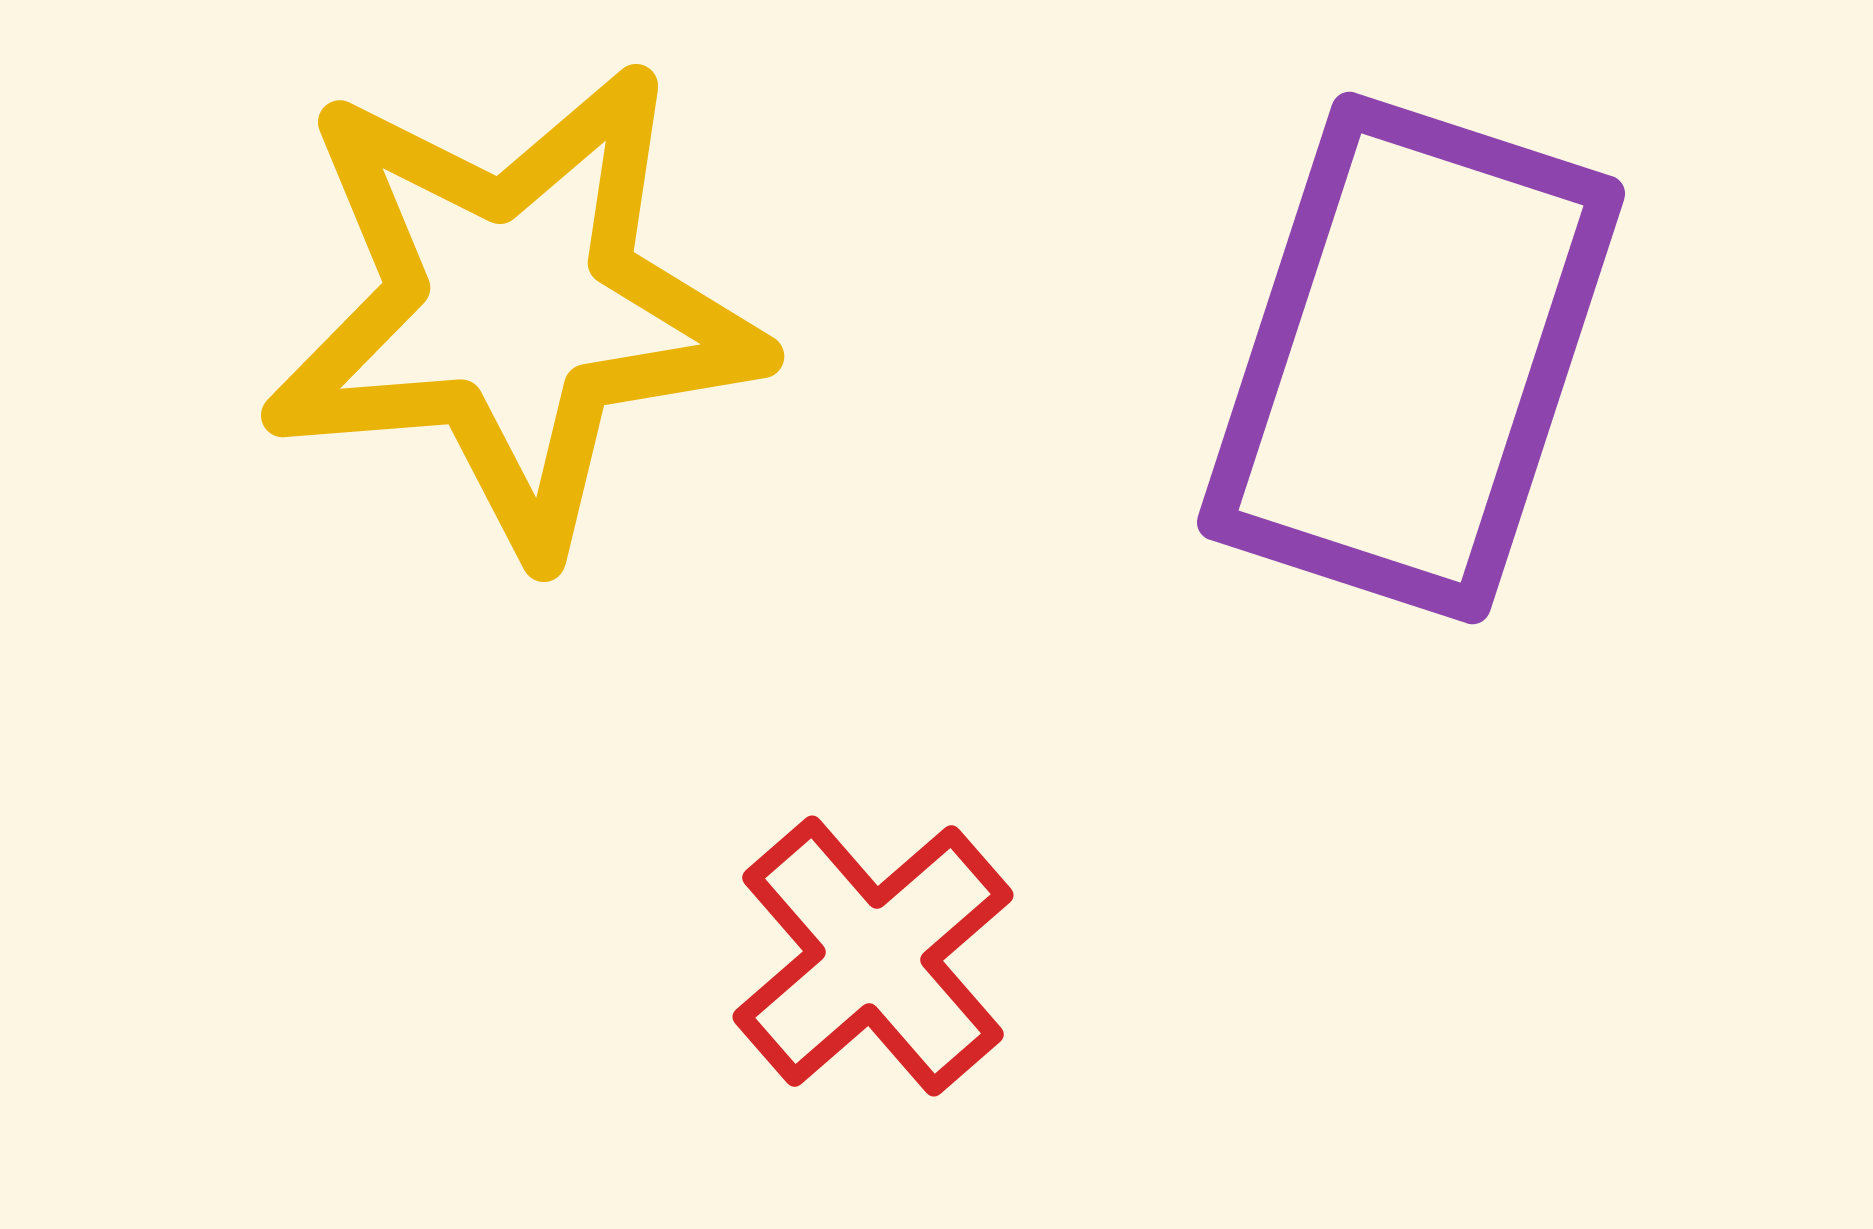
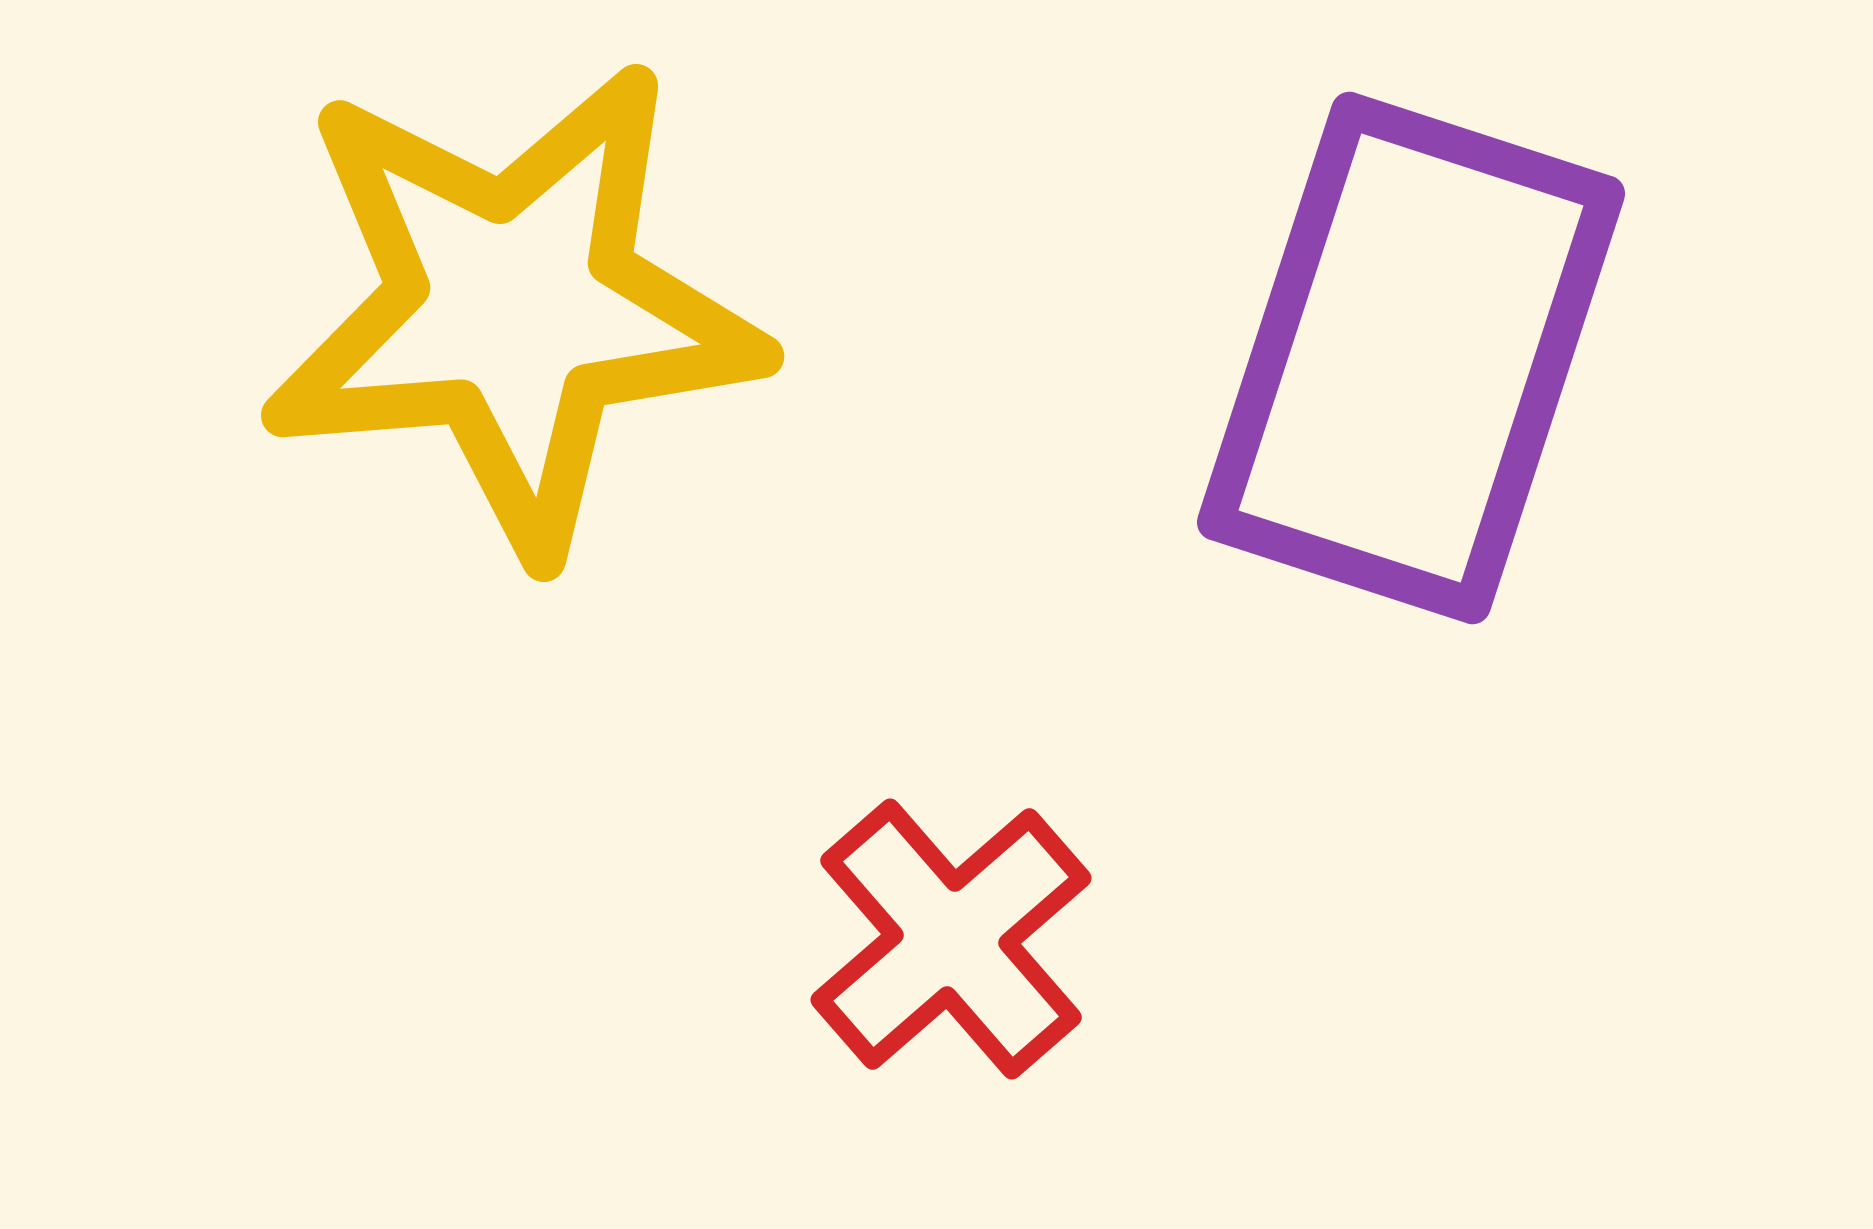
red cross: moved 78 px right, 17 px up
